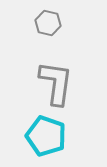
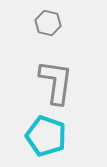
gray L-shape: moved 1 px up
